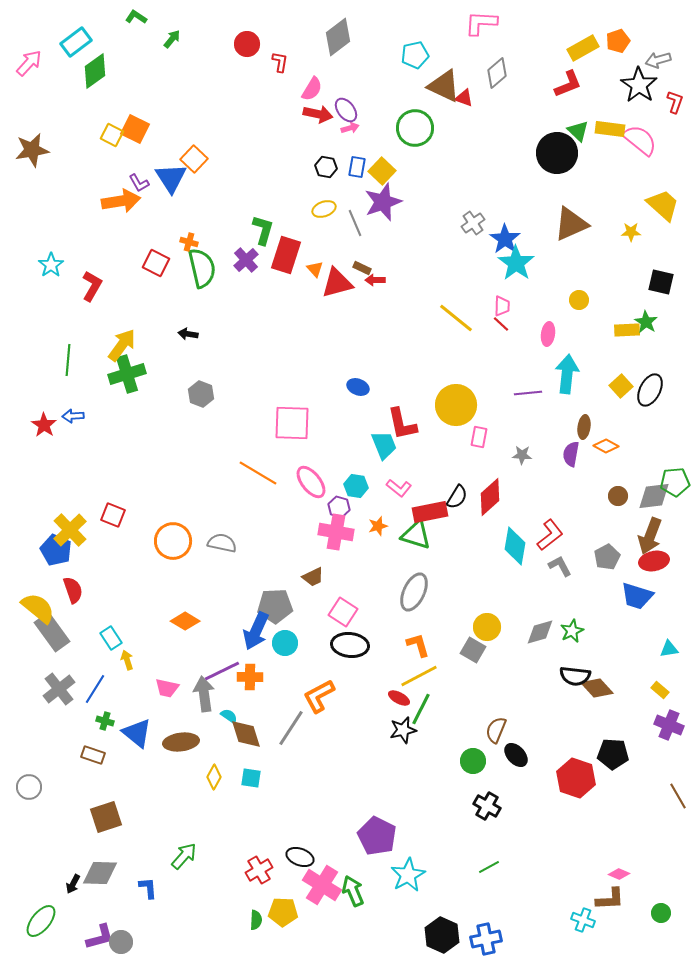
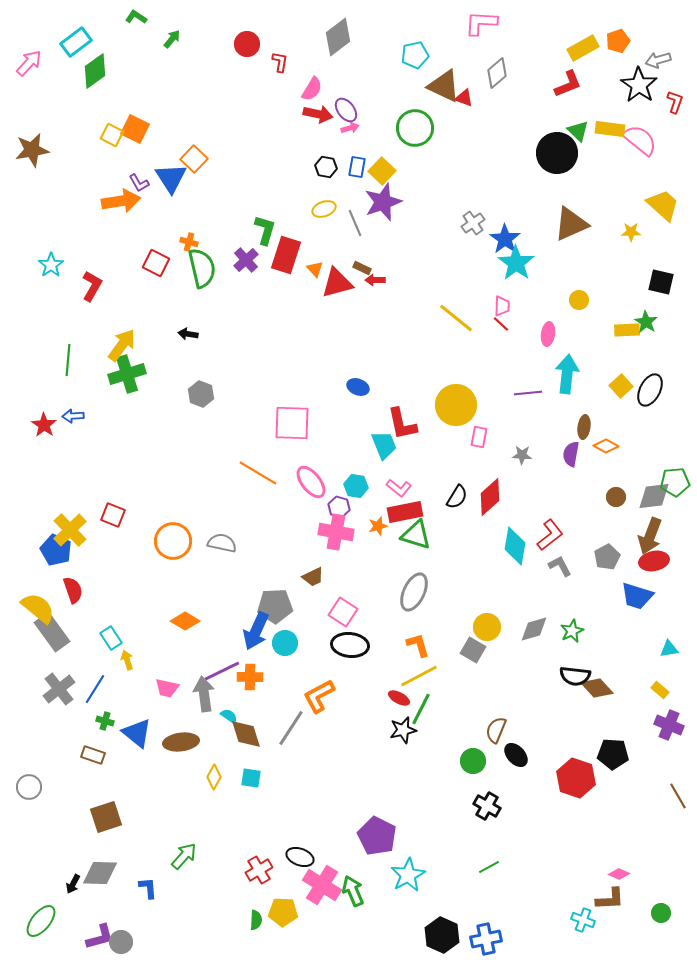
green L-shape at (263, 230): moved 2 px right
brown circle at (618, 496): moved 2 px left, 1 px down
red rectangle at (430, 512): moved 25 px left
gray diamond at (540, 632): moved 6 px left, 3 px up
